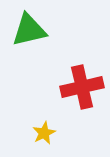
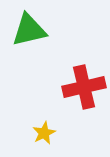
red cross: moved 2 px right
